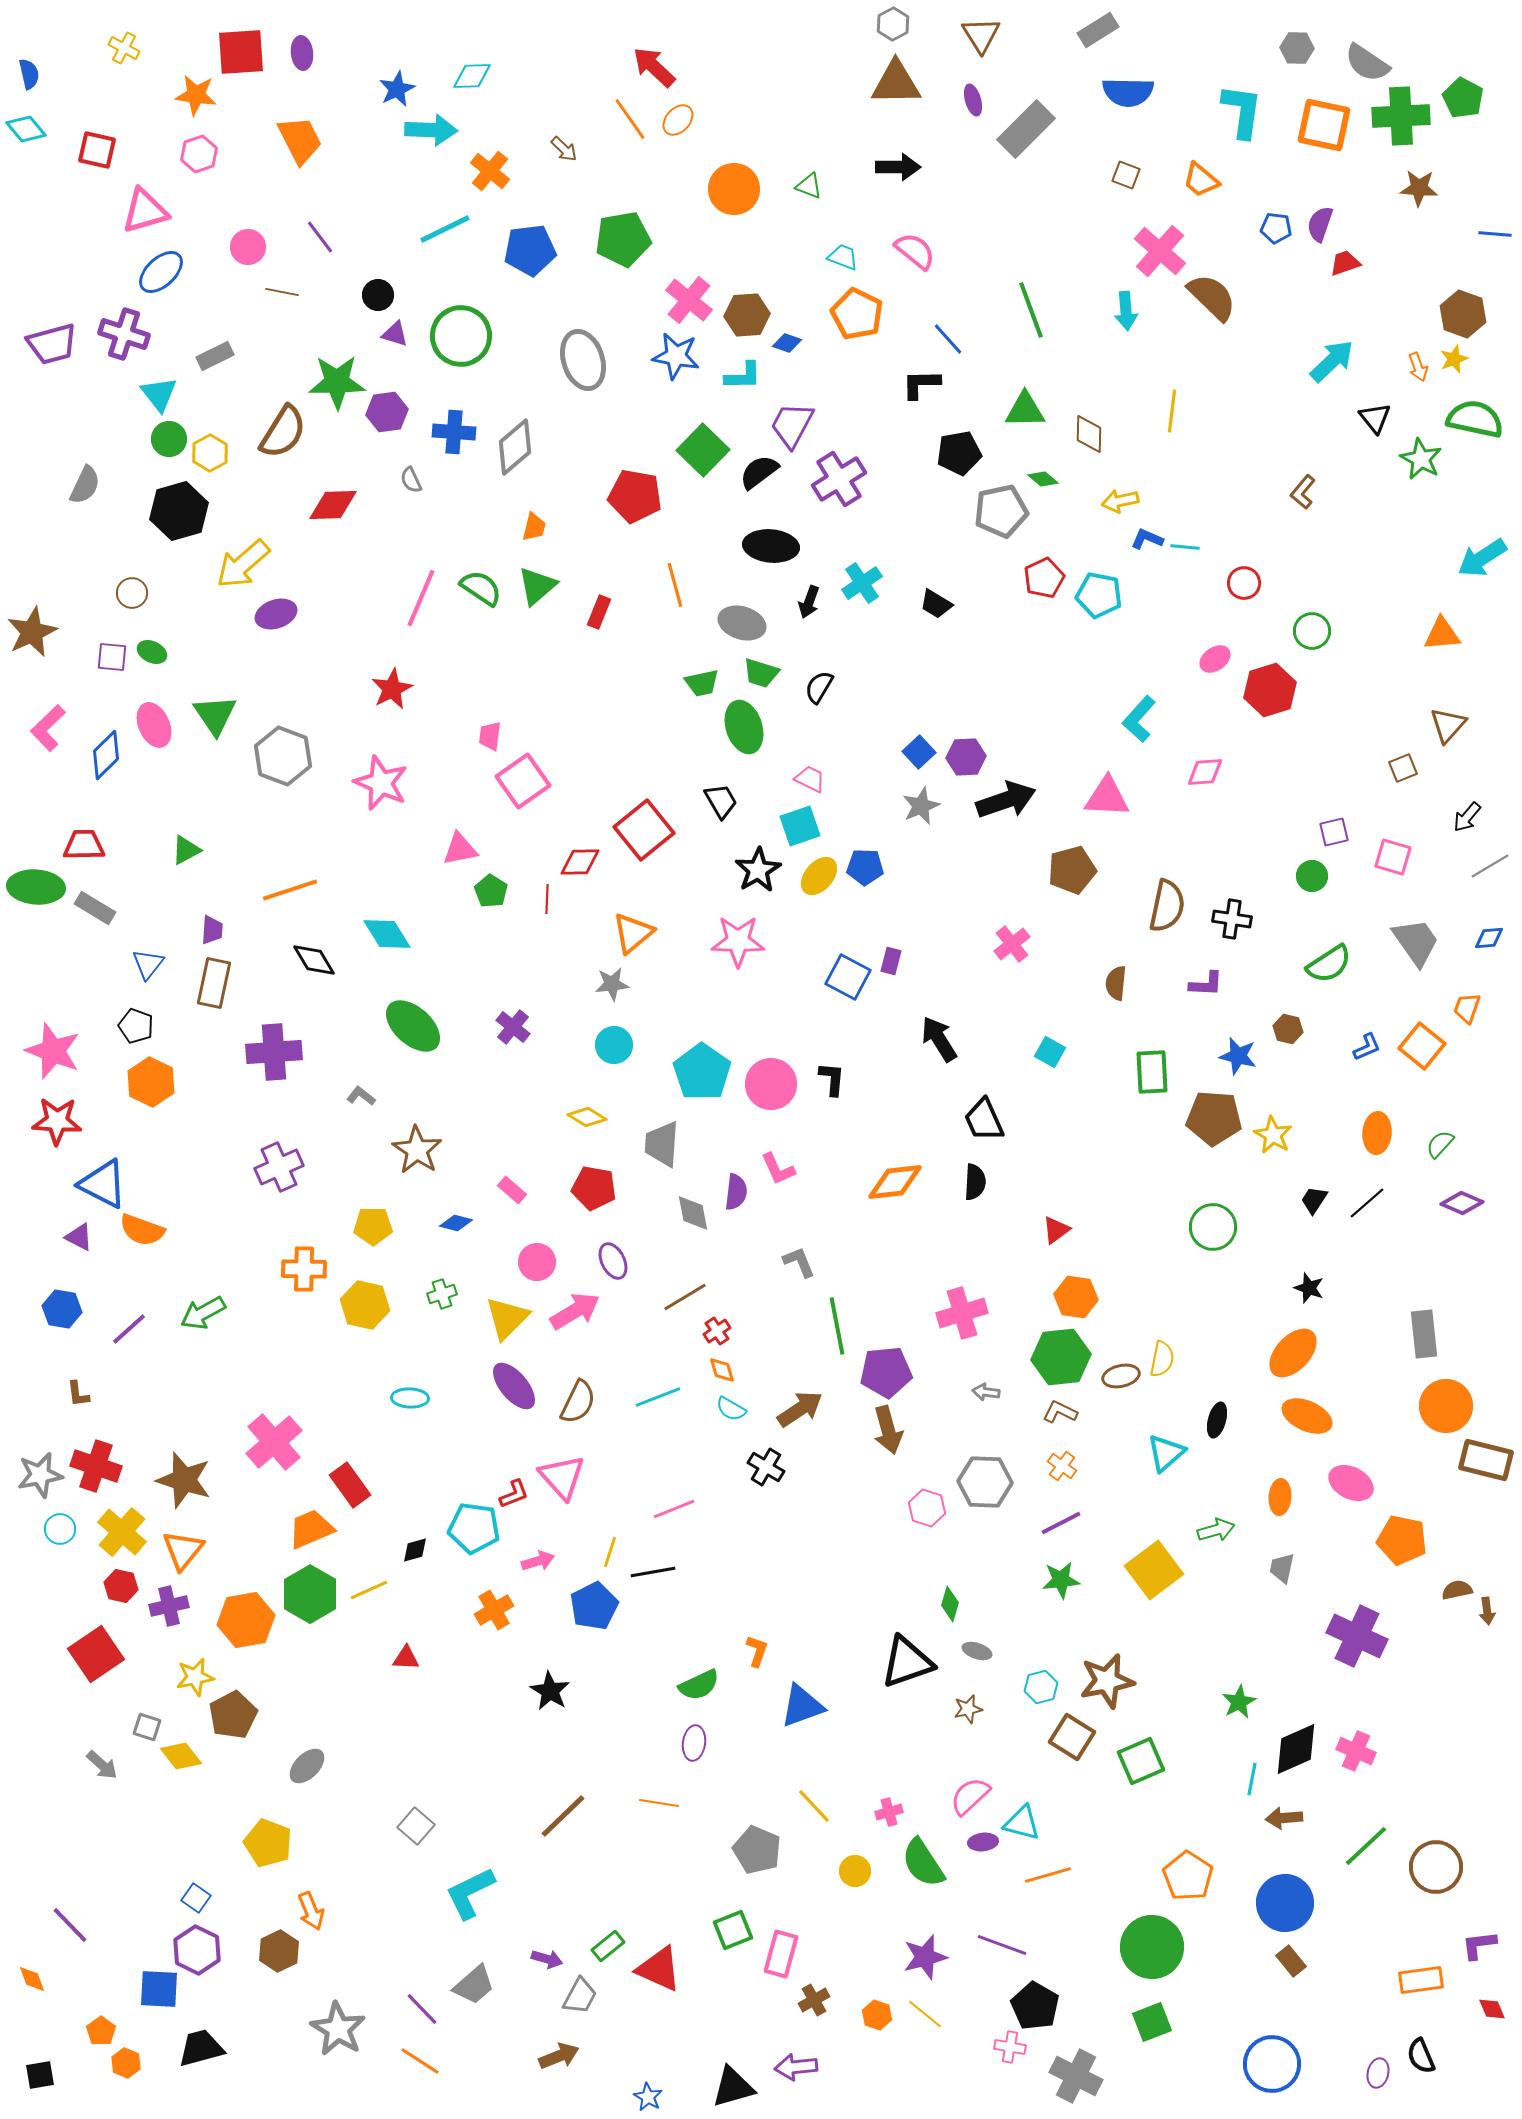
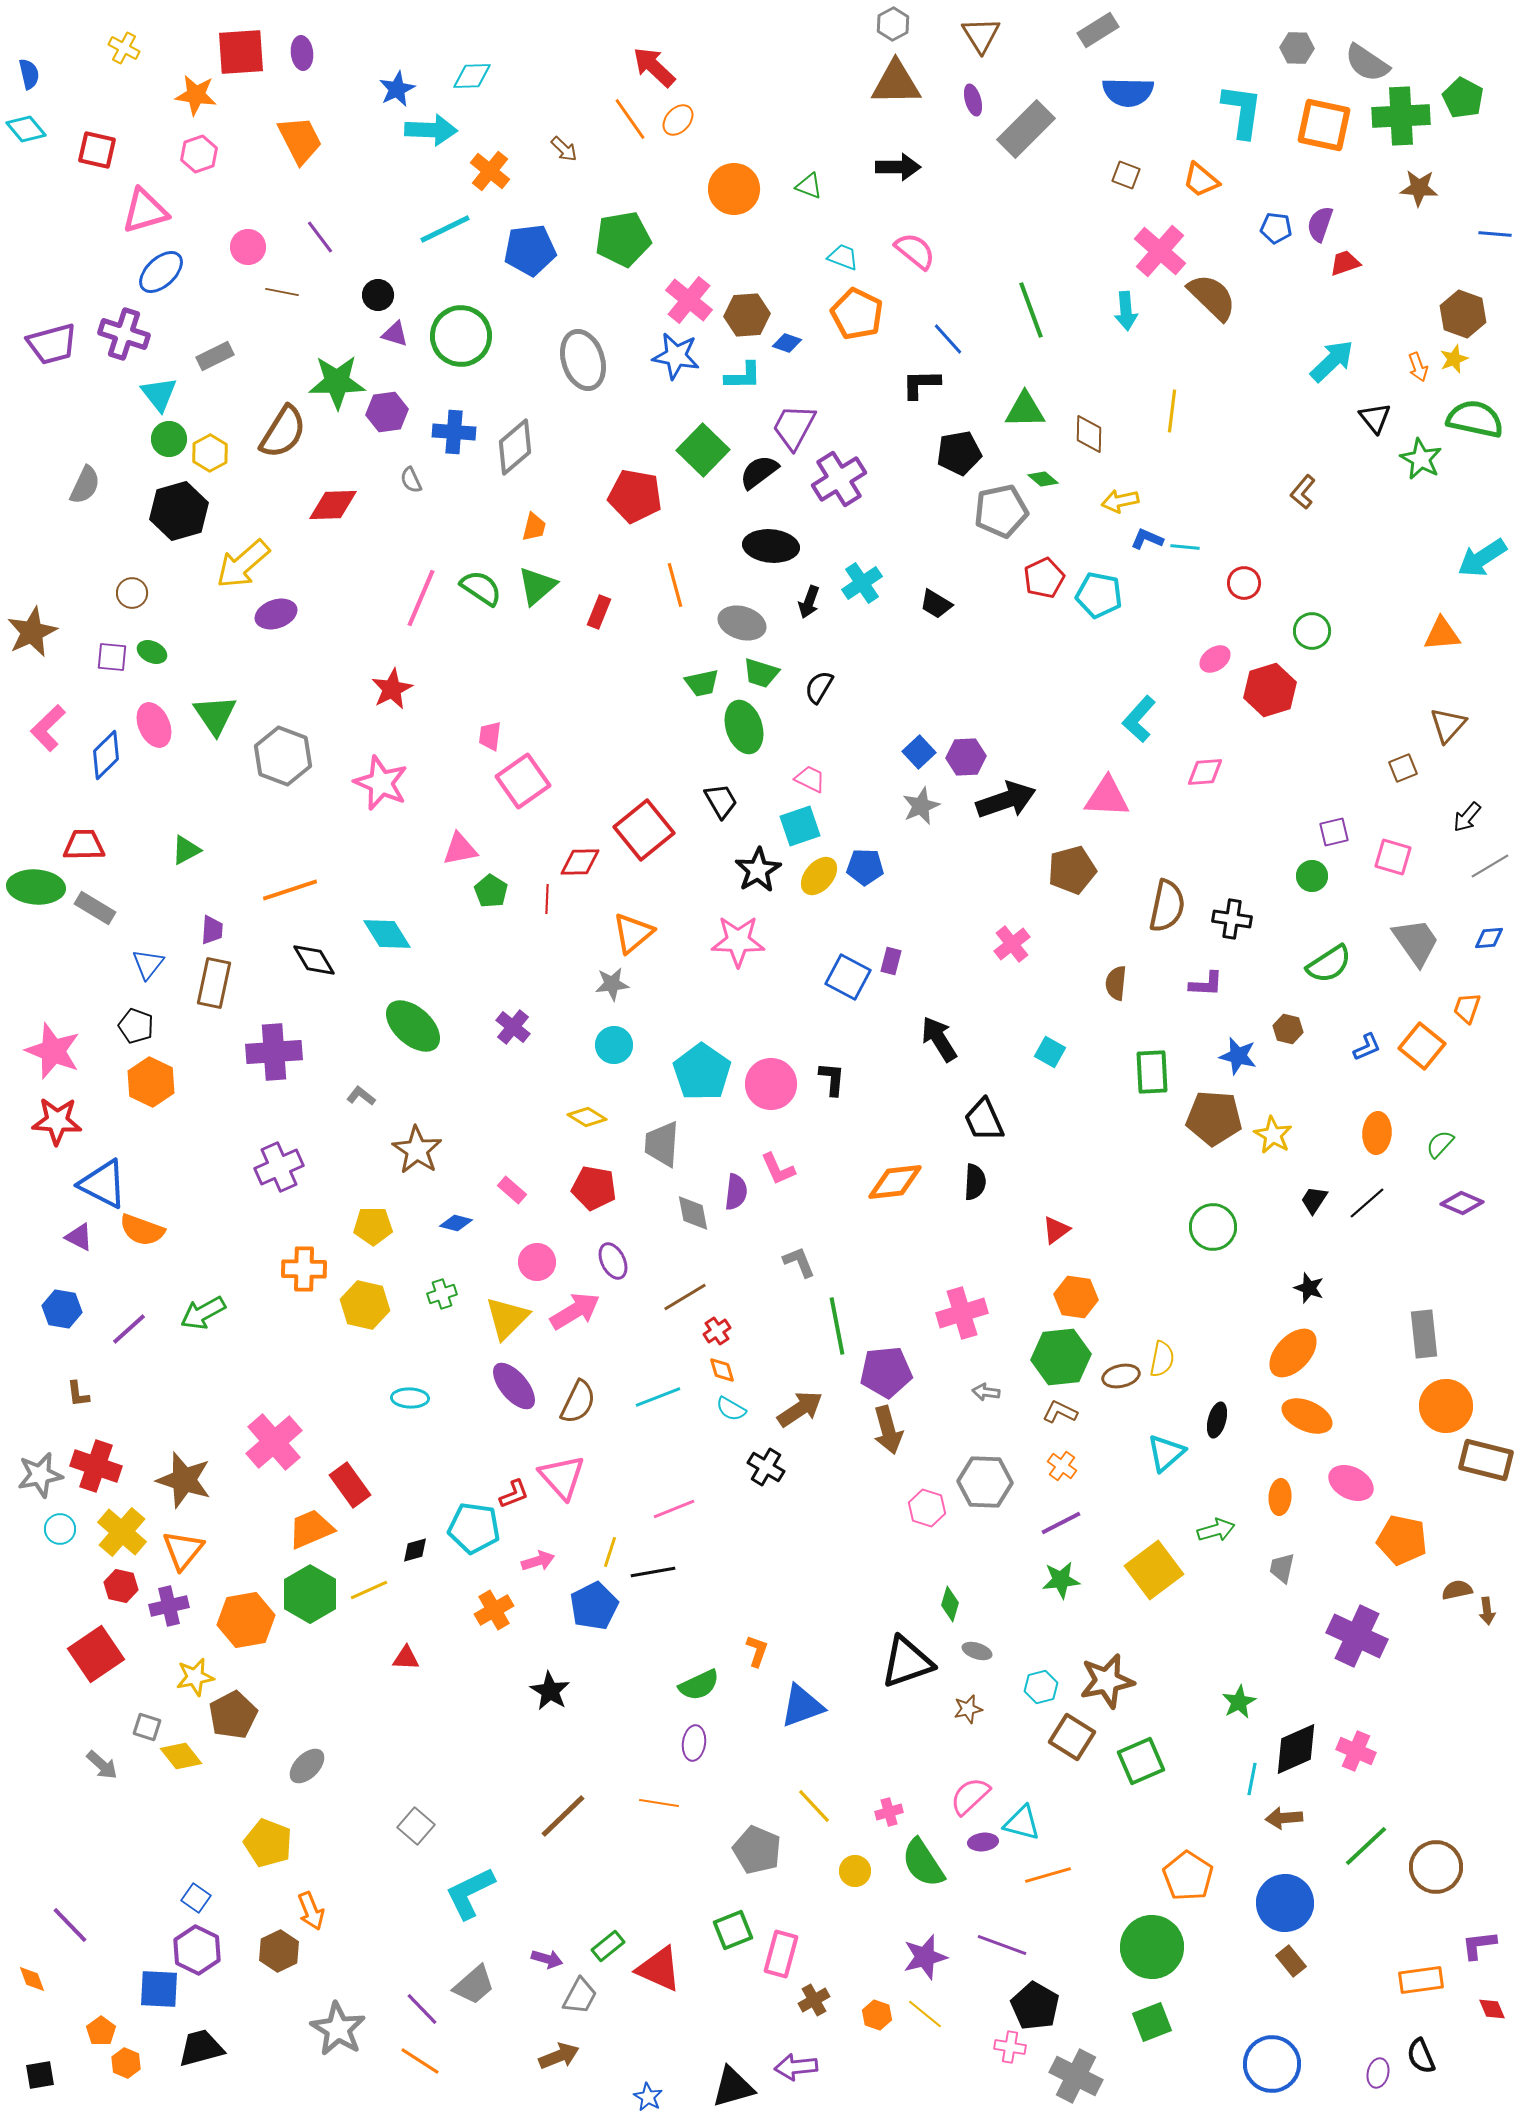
purple trapezoid at (792, 425): moved 2 px right, 2 px down
